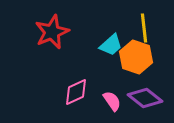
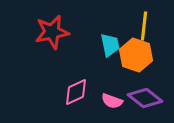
yellow line: moved 2 px up; rotated 12 degrees clockwise
red star: rotated 12 degrees clockwise
cyan trapezoid: moved 1 px left; rotated 60 degrees counterclockwise
orange hexagon: moved 2 px up
pink semicircle: rotated 145 degrees clockwise
